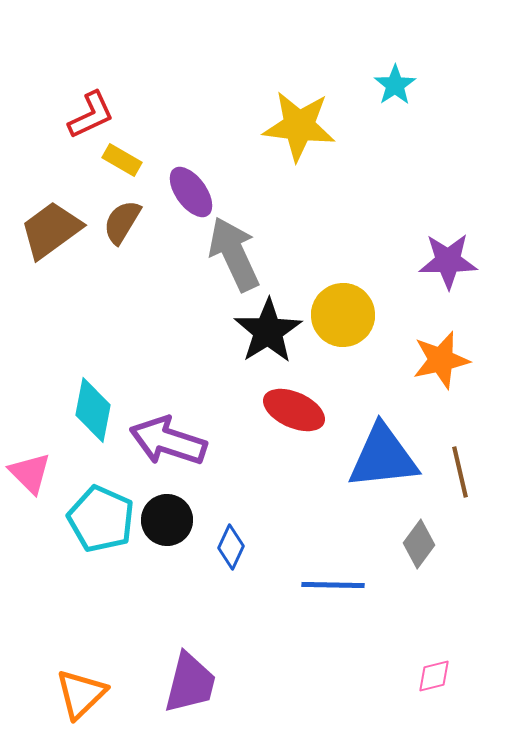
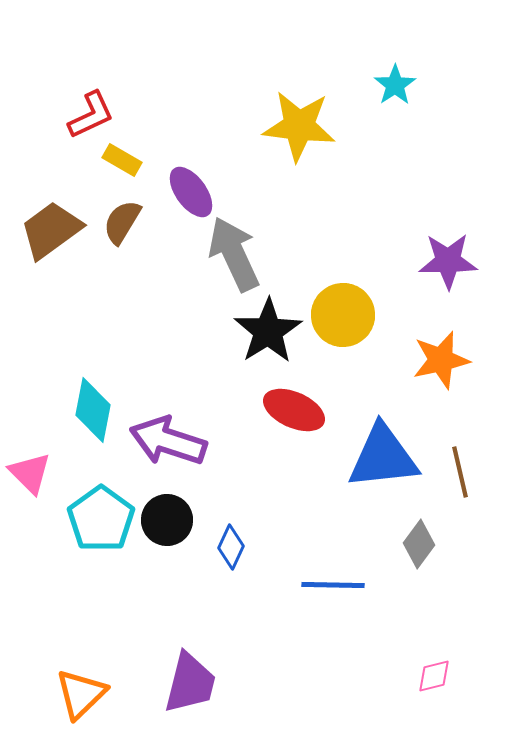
cyan pentagon: rotated 12 degrees clockwise
